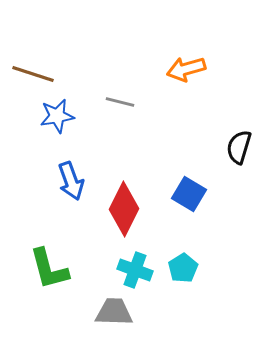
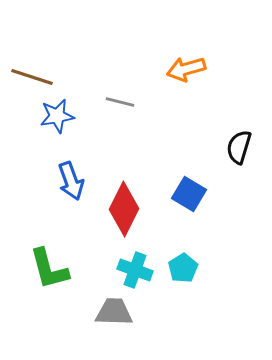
brown line: moved 1 px left, 3 px down
